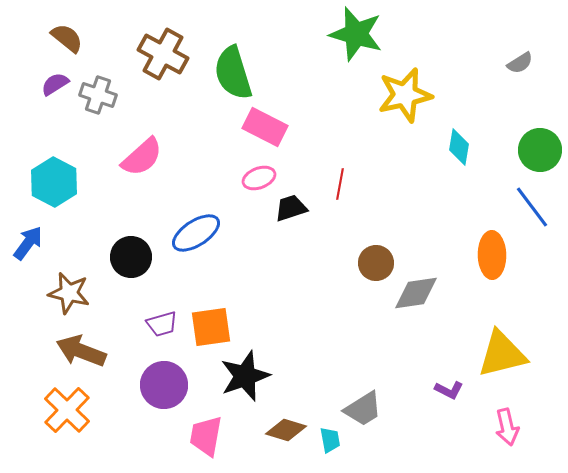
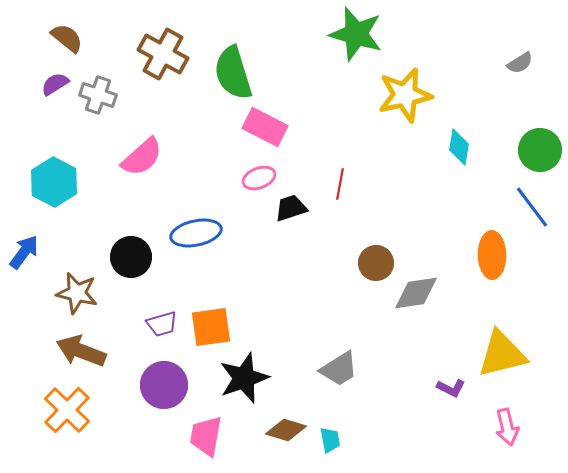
blue ellipse: rotated 21 degrees clockwise
blue arrow: moved 4 px left, 9 px down
brown star: moved 8 px right
black star: moved 1 px left, 2 px down
purple L-shape: moved 2 px right, 2 px up
gray trapezoid: moved 24 px left, 40 px up
